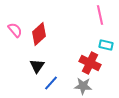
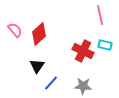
cyan rectangle: moved 1 px left
red cross: moved 7 px left, 12 px up
